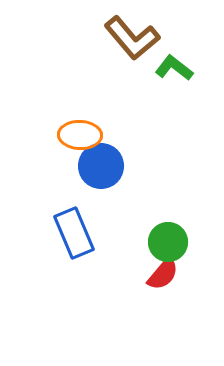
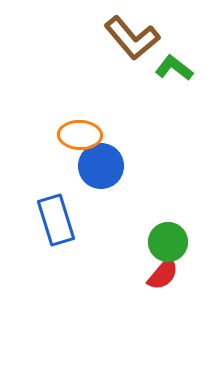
blue rectangle: moved 18 px left, 13 px up; rotated 6 degrees clockwise
